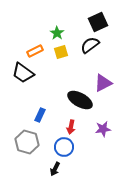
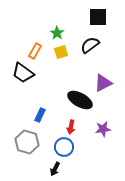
black square: moved 5 px up; rotated 24 degrees clockwise
orange rectangle: rotated 35 degrees counterclockwise
